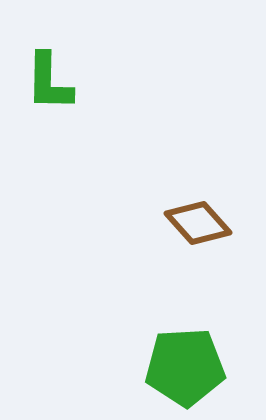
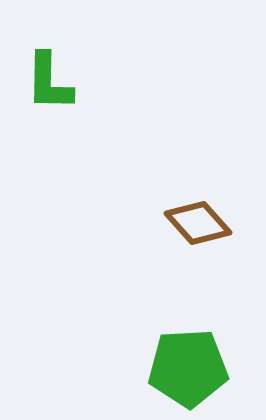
green pentagon: moved 3 px right, 1 px down
